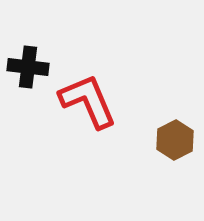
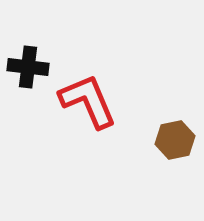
brown hexagon: rotated 15 degrees clockwise
